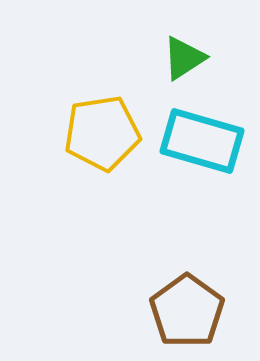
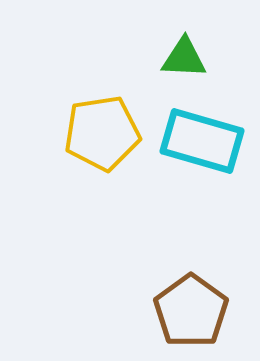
green triangle: rotated 36 degrees clockwise
brown pentagon: moved 4 px right
